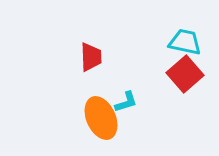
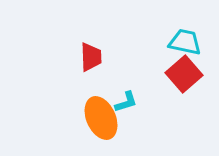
red square: moved 1 px left
